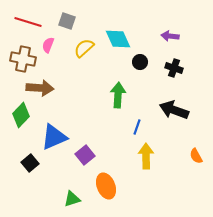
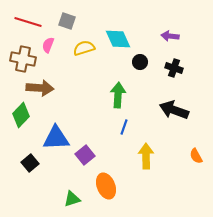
yellow semicircle: rotated 25 degrees clockwise
blue line: moved 13 px left
blue triangle: moved 2 px right, 1 px down; rotated 20 degrees clockwise
